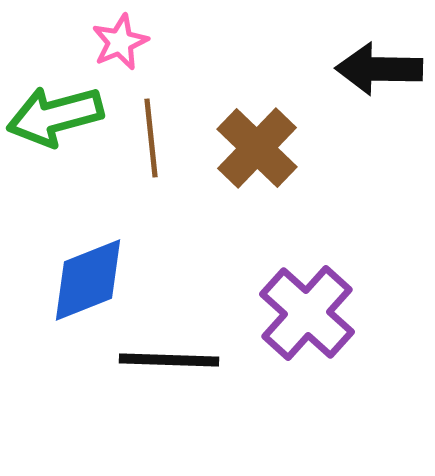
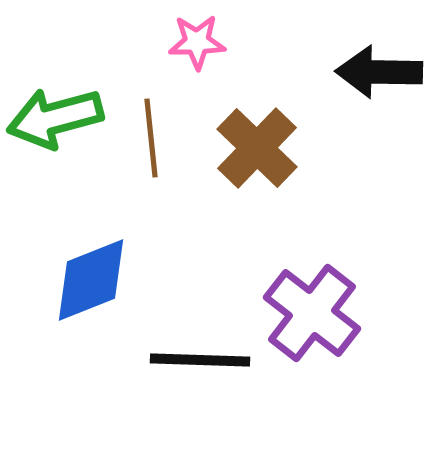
pink star: moved 77 px right; rotated 22 degrees clockwise
black arrow: moved 3 px down
green arrow: moved 2 px down
blue diamond: moved 3 px right
purple cross: moved 5 px right; rotated 4 degrees counterclockwise
black line: moved 31 px right
